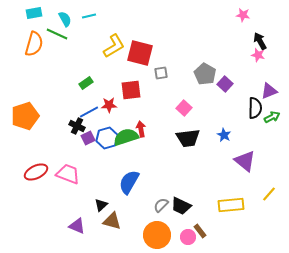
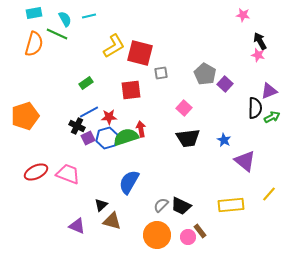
red star at (109, 105): moved 12 px down
blue star at (224, 135): moved 5 px down
